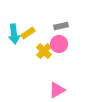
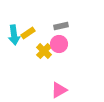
cyan arrow: moved 1 px down
pink triangle: moved 2 px right
